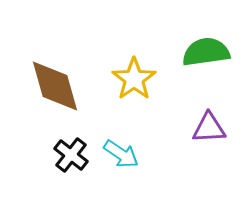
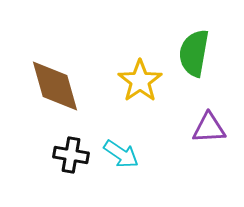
green semicircle: moved 12 px left, 1 px down; rotated 72 degrees counterclockwise
yellow star: moved 6 px right, 2 px down
black cross: rotated 28 degrees counterclockwise
